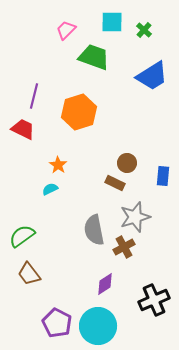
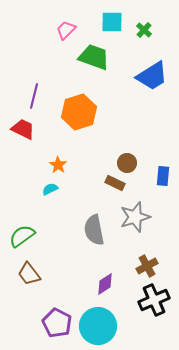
brown cross: moved 23 px right, 19 px down
